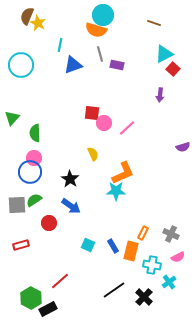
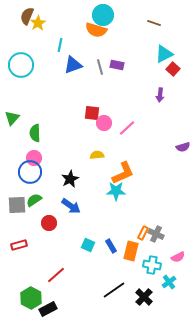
yellow star at (38, 23): rotated 14 degrees clockwise
gray line at (100, 54): moved 13 px down
yellow semicircle at (93, 154): moved 4 px right, 1 px down; rotated 72 degrees counterclockwise
black star at (70, 179): rotated 12 degrees clockwise
gray cross at (171, 234): moved 15 px left
red rectangle at (21, 245): moved 2 px left
blue rectangle at (113, 246): moved 2 px left
red line at (60, 281): moved 4 px left, 6 px up
